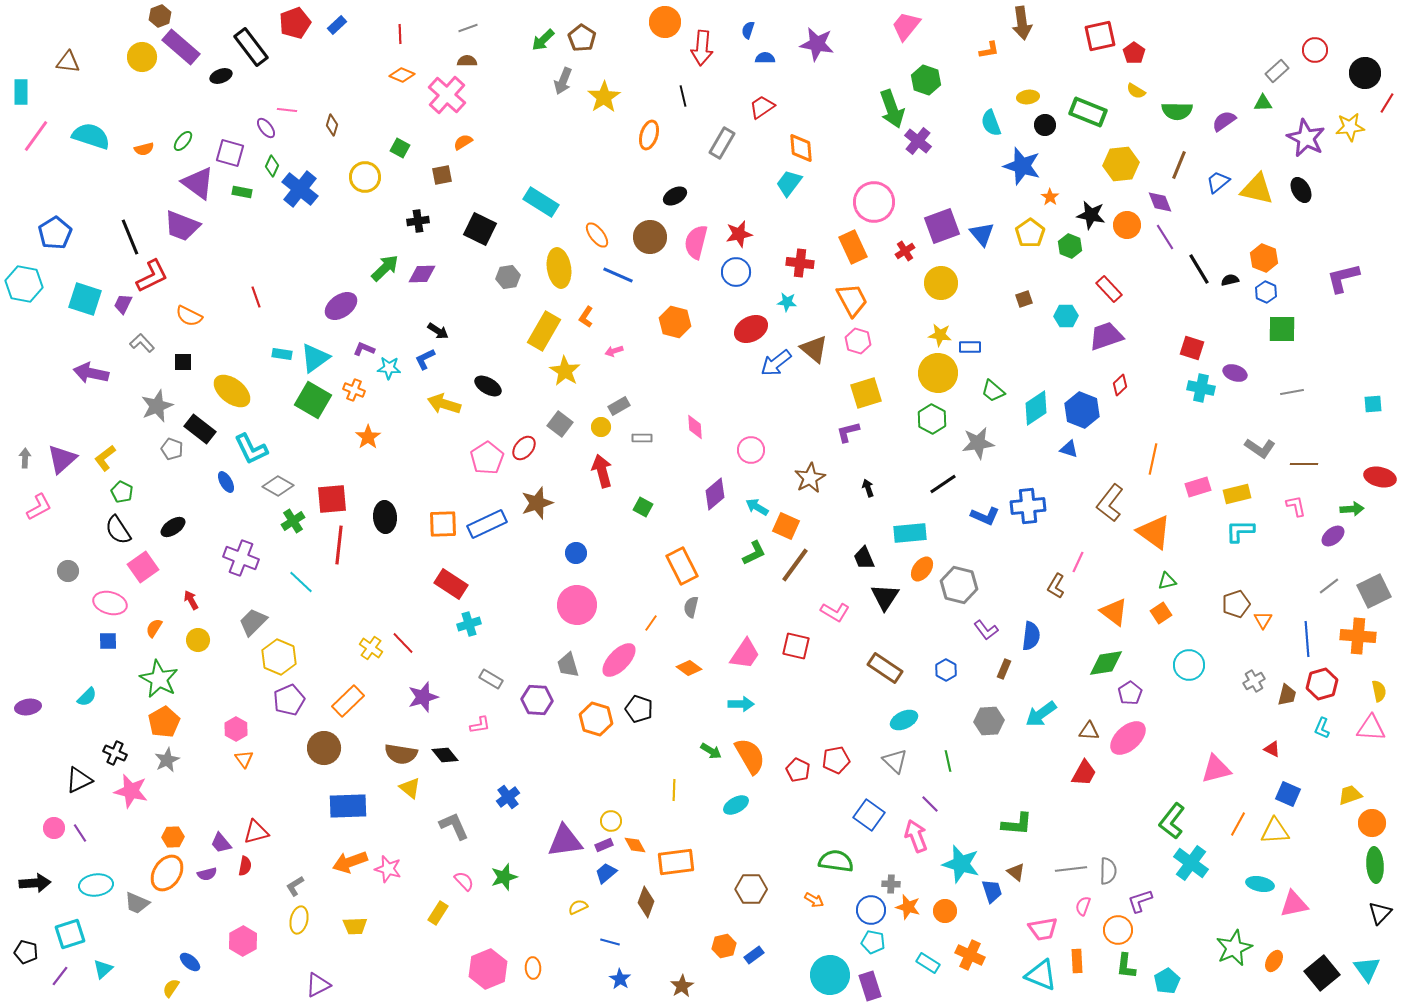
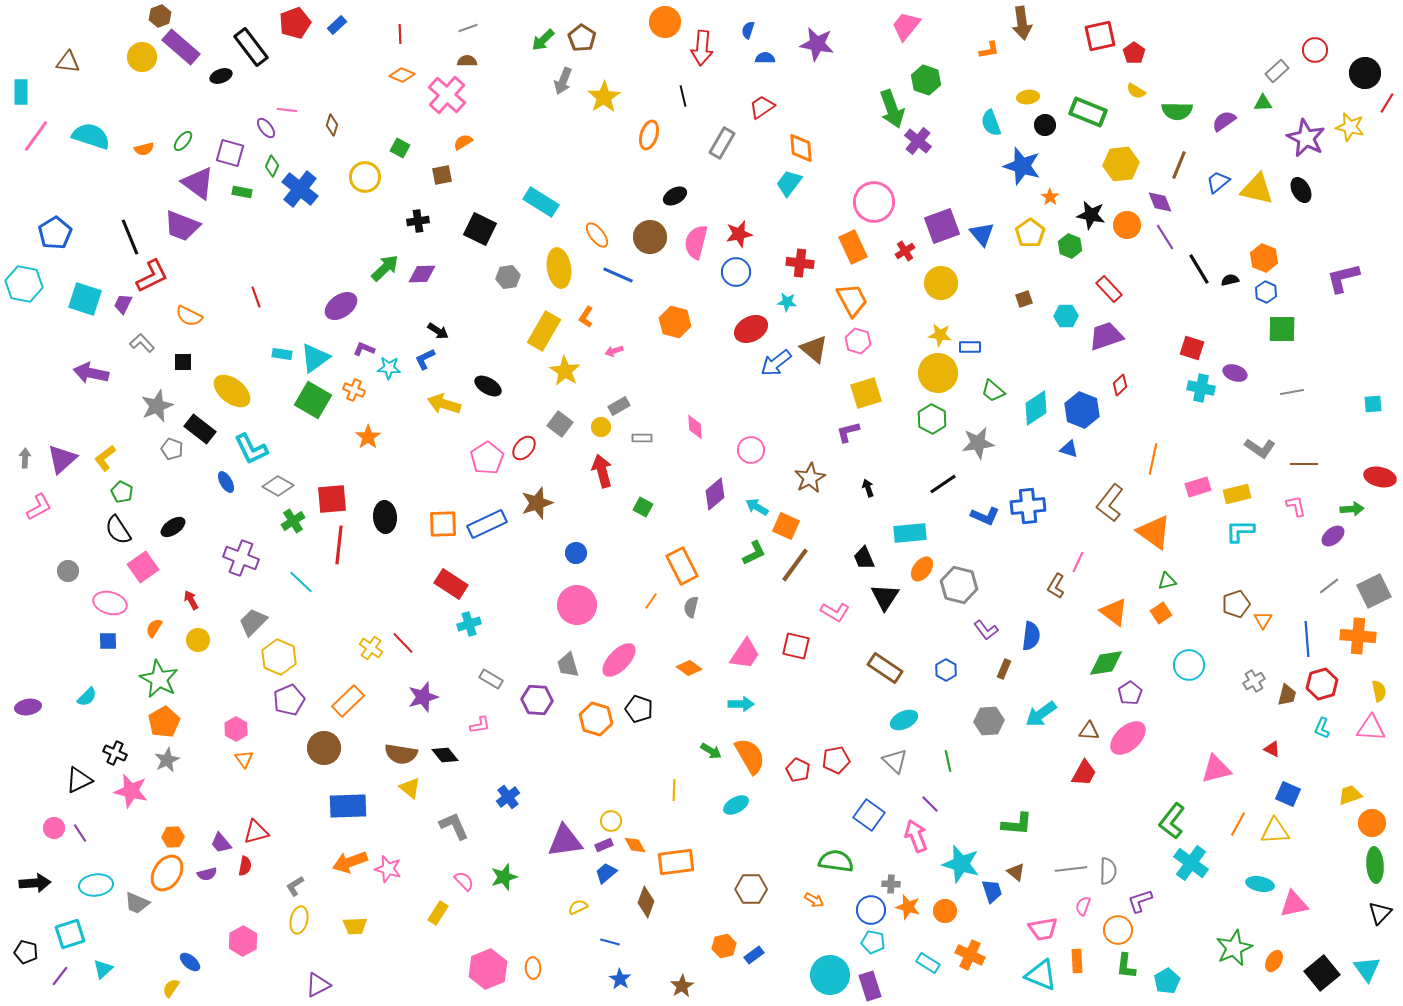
yellow star at (1350, 127): rotated 20 degrees clockwise
orange line at (651, 623): moved 22 px up
